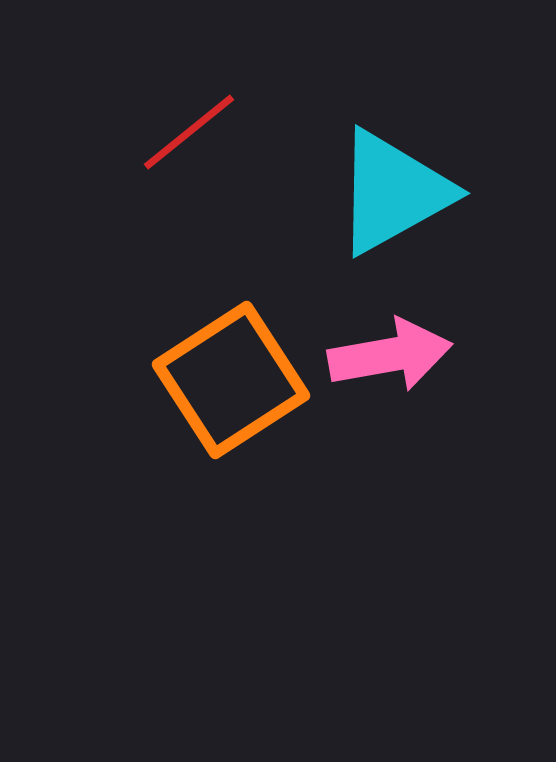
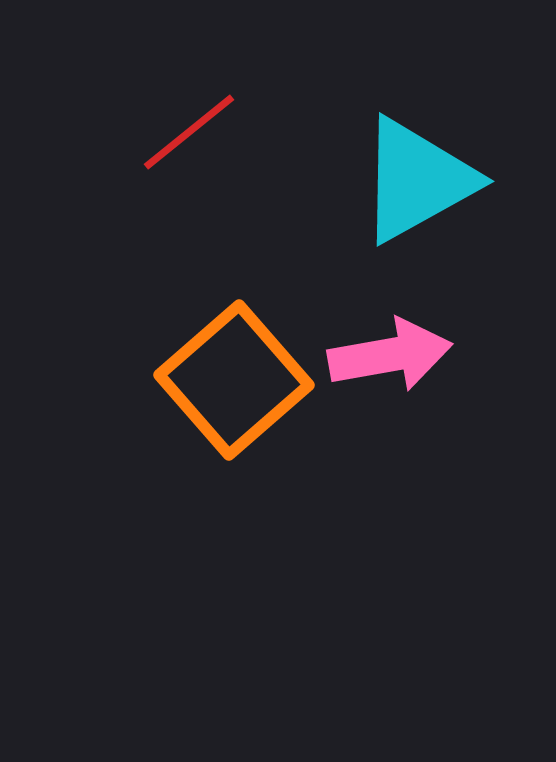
cyan triangle: moved 24 px right, 12 px up
orange square: moved 3 px right; rotated 8 degrees counterclockwise
